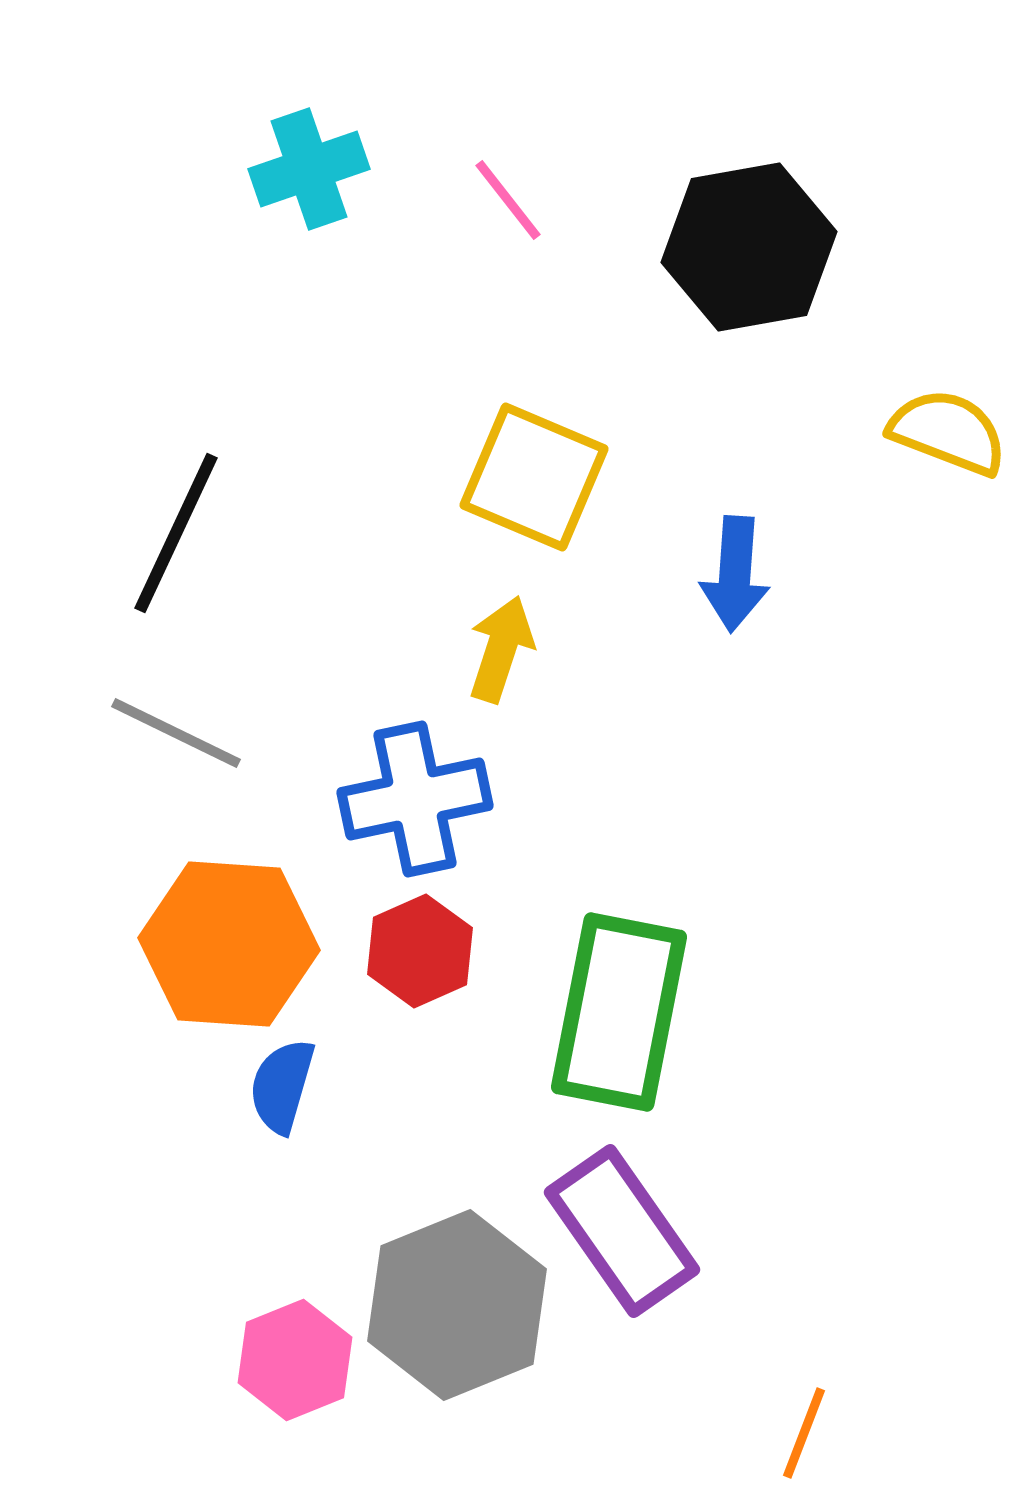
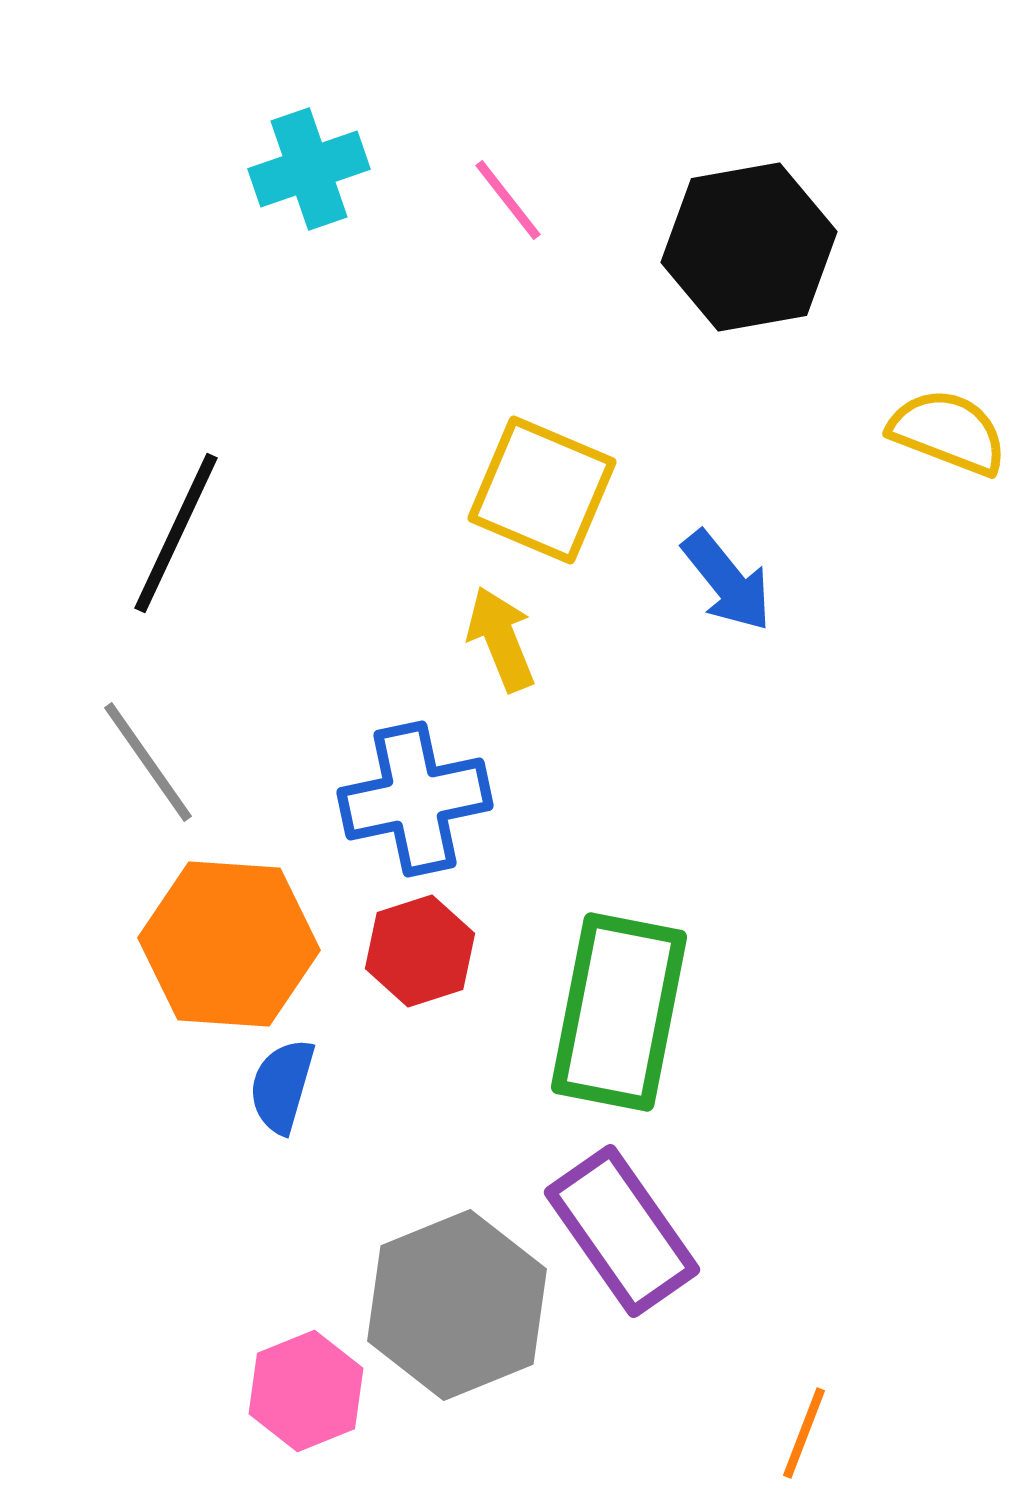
yellow square: moved 8 px right, 13 px down
blue arrow: moved 8 px left, 7 px down; rotated 43 degrees counterclockwise
yellow arrow: moved 10 px up; rotated 40 degrees counterclockwise
gray line: moved 28 px left, 29 px down; rotated 29 degrees clockwise
red hexagon: rotated 6 degrees clockwise
pink hexagon: moved 11 px right, 31 px down
